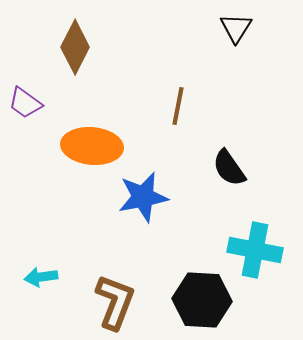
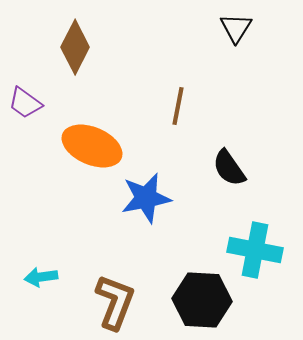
orange ellipse: rotated 18 degrees clockwise
blue star: moved 3 px right, 1 px down
